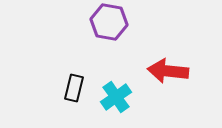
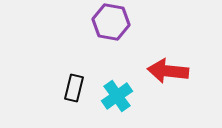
purple hexagon: moved 2 px right
cyan cross: moved 1 px right, 1 px up
